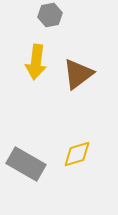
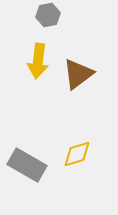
gray hexagon: moved 2 px left
yellow arrow: moved 2 px right, 1 px up
gray rectangle: moved 1 px right, 1 px down
